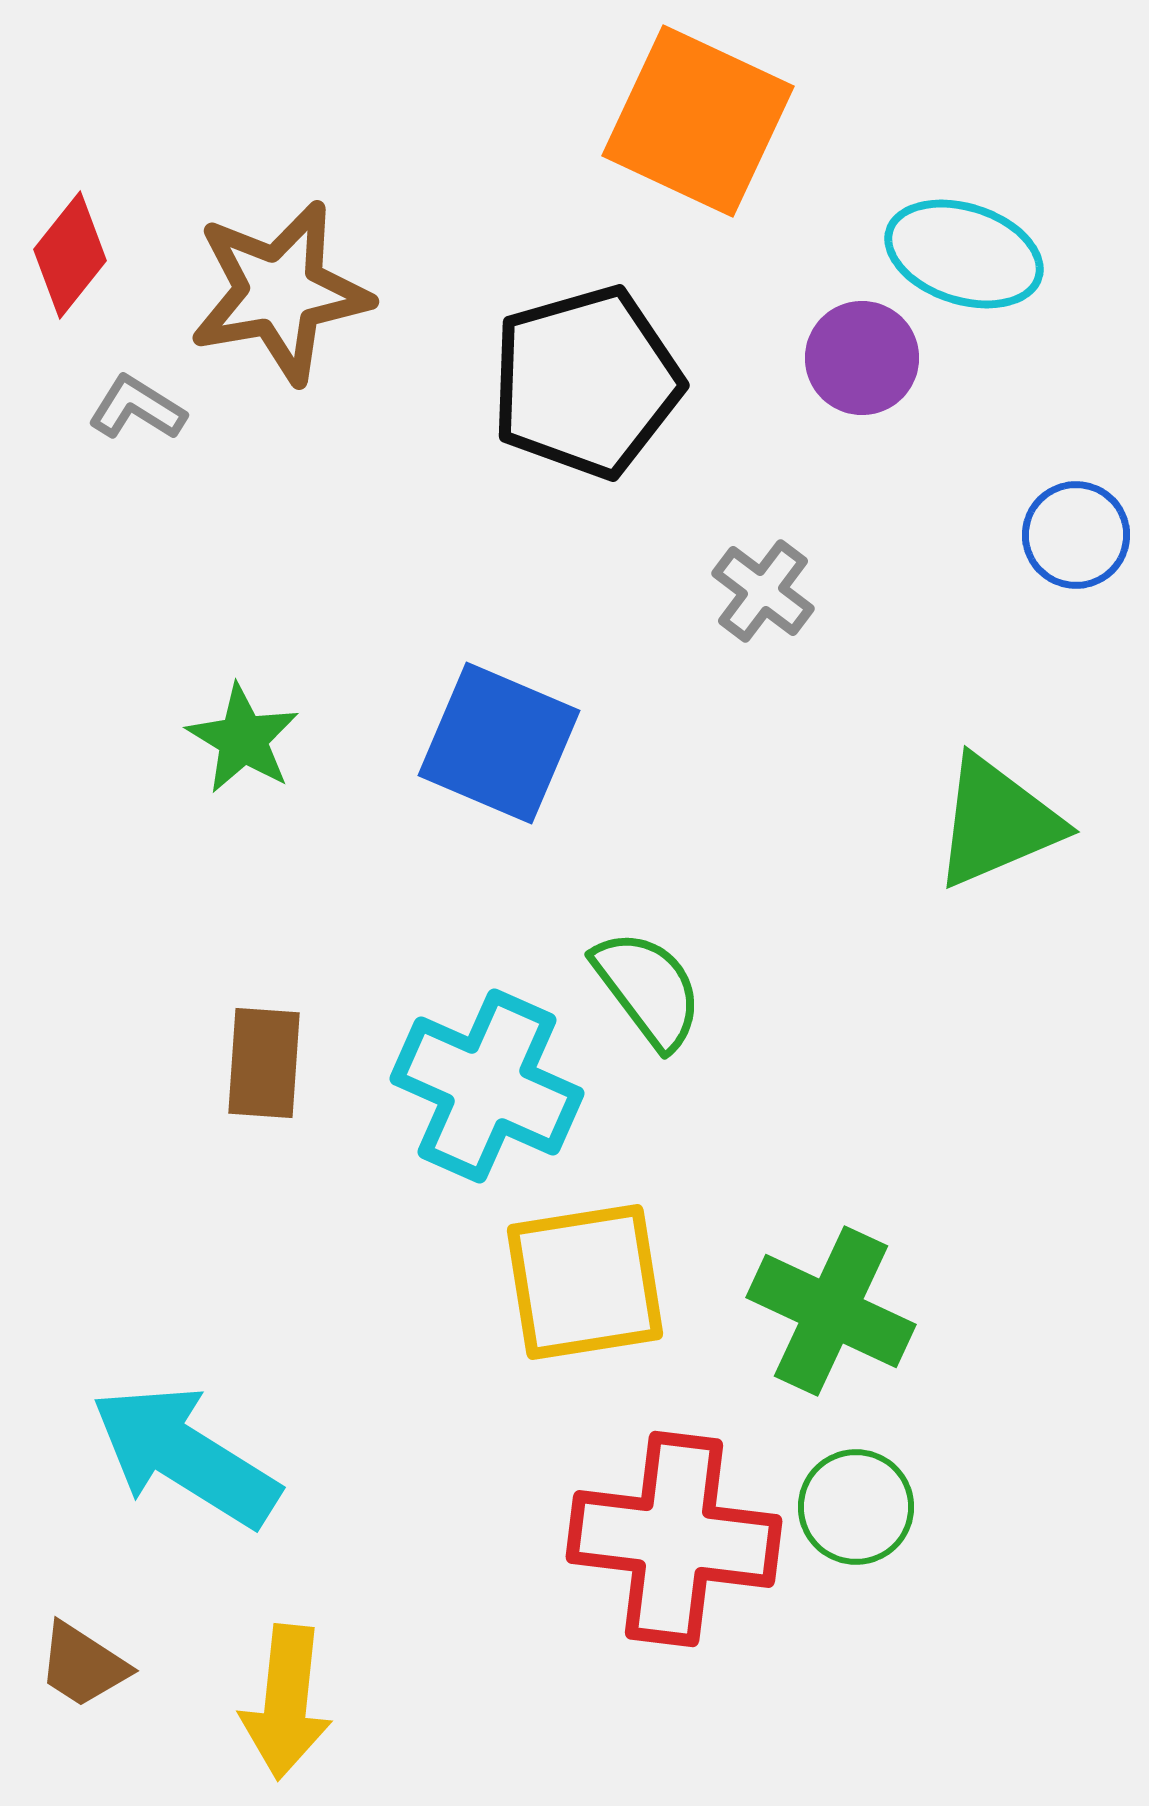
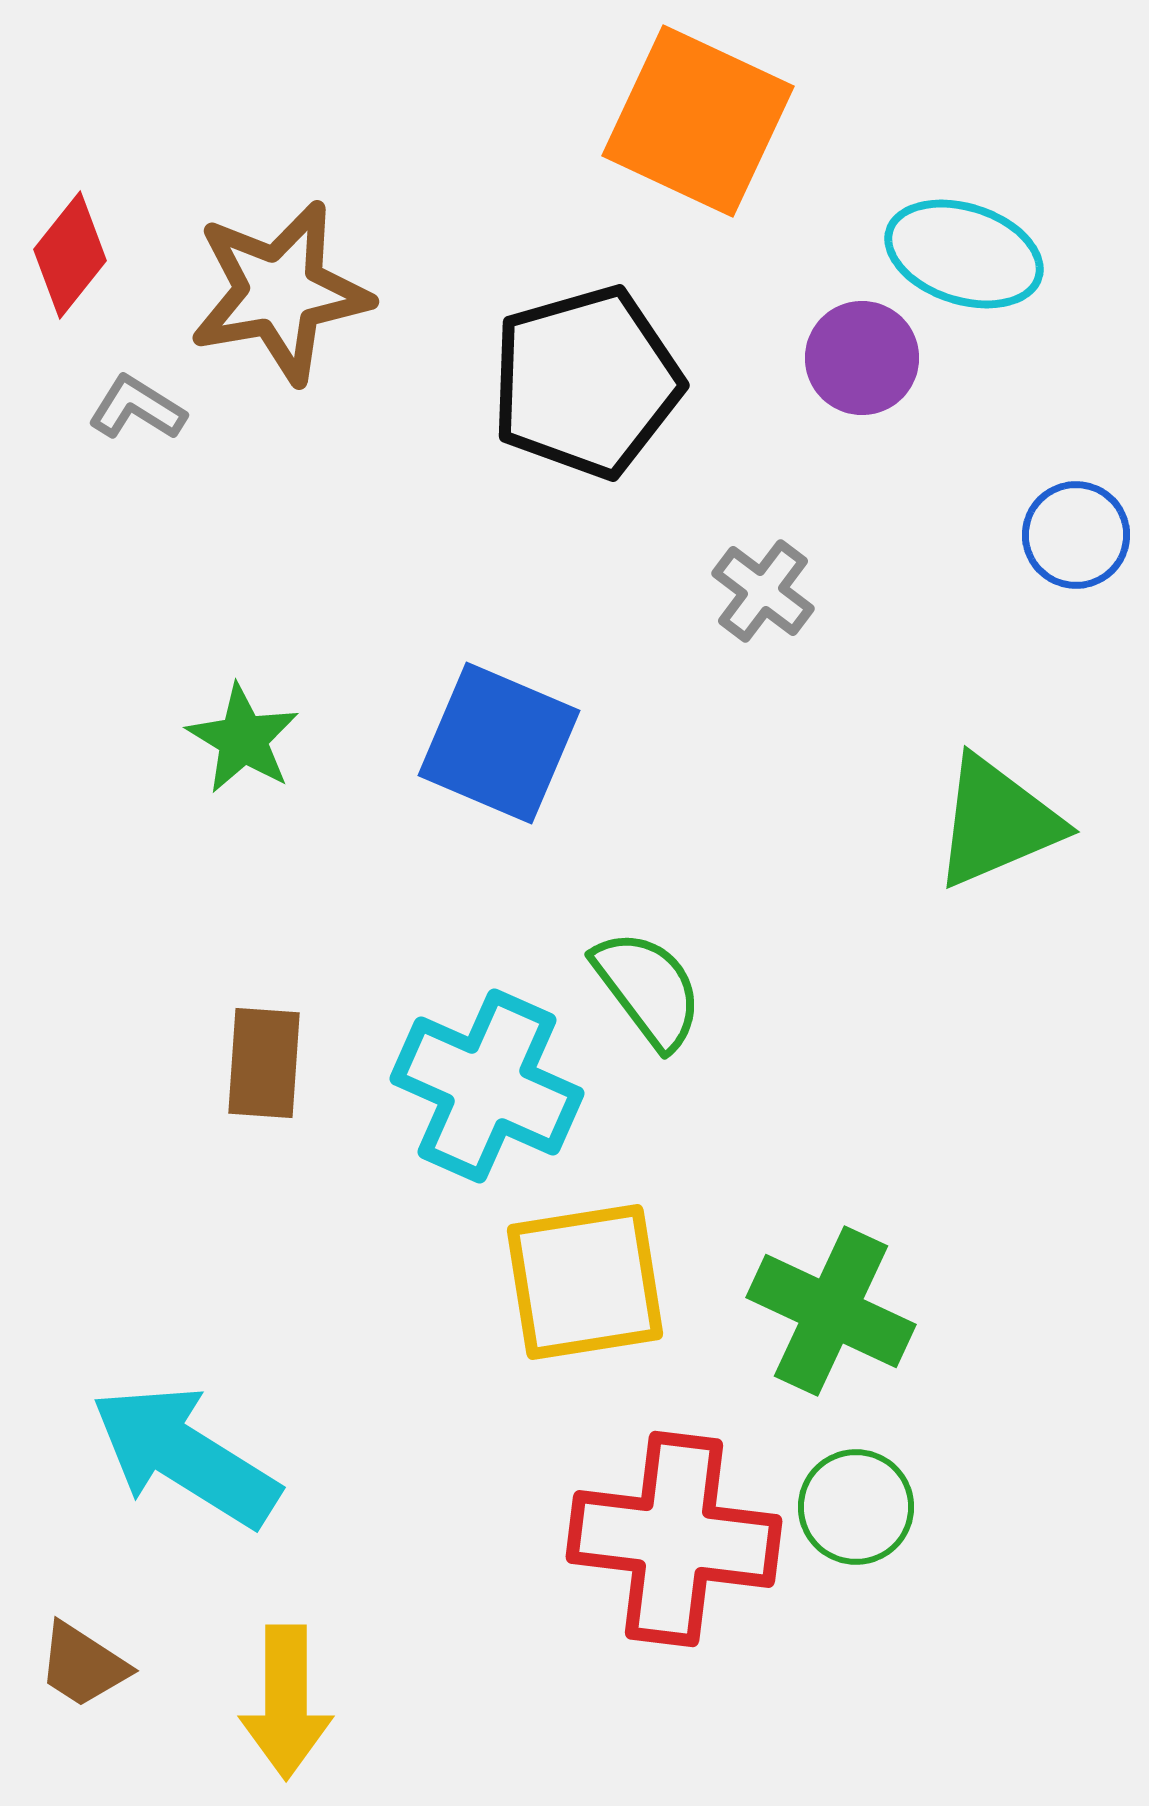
yellow arrow: rotated 6 degrees counterclockwise
